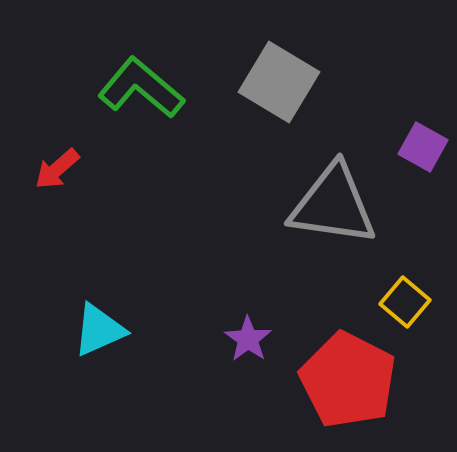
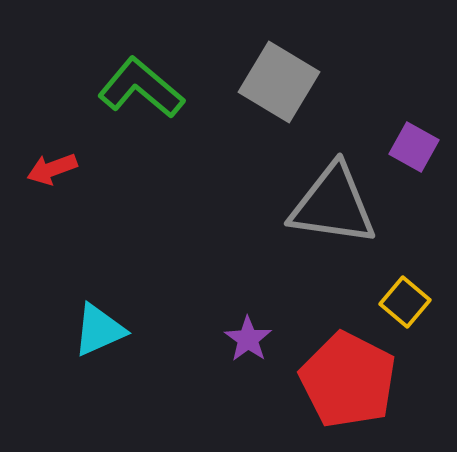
purple square: moved 9 px left
red arrow: moved 5 px left; rotated 21 degrees clockwise
